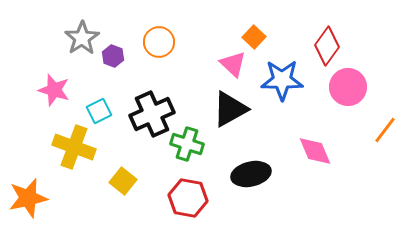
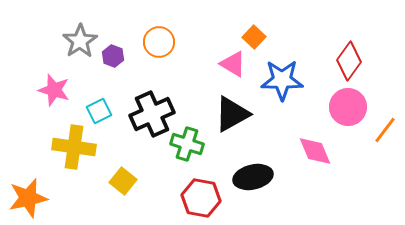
gray star: moved 2 px left, 3 px down
red diamond: moved 22 px right, 15 px down
pink triangle: rotated 12 degrees counterclockwise
pink circle: moved 20 px down
black triangle: moved 2 px right, 5 px down
yellow cross: rotated 12 degrees counterclockwise
black ellipse: moved 2 px right, 3 px down
red hexagon: moved 13 px right
